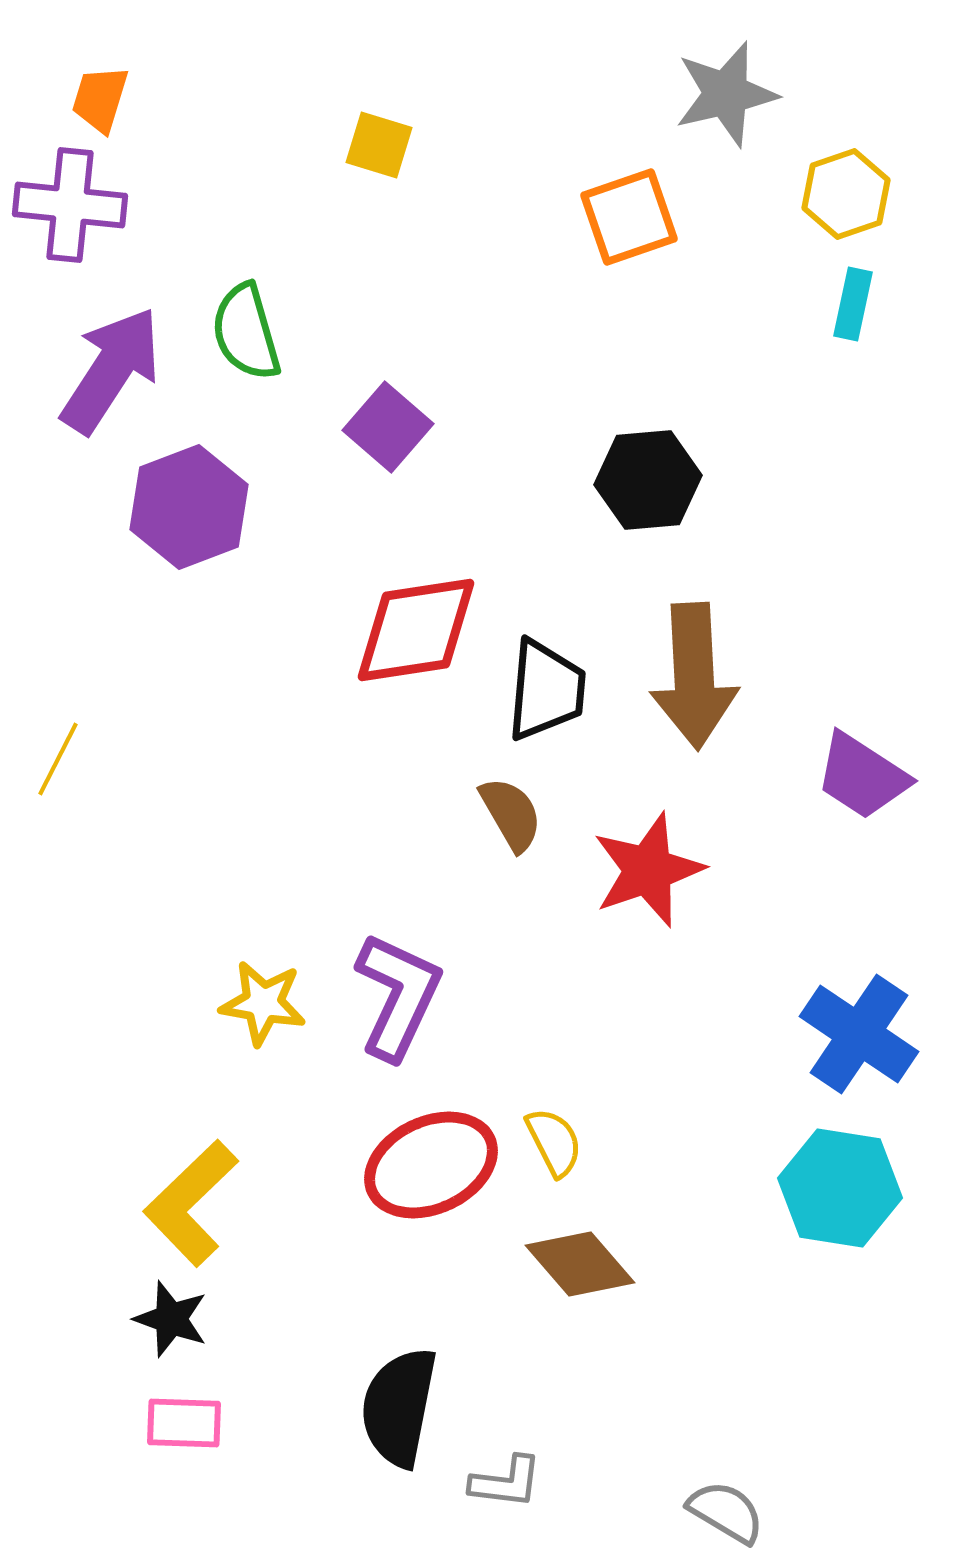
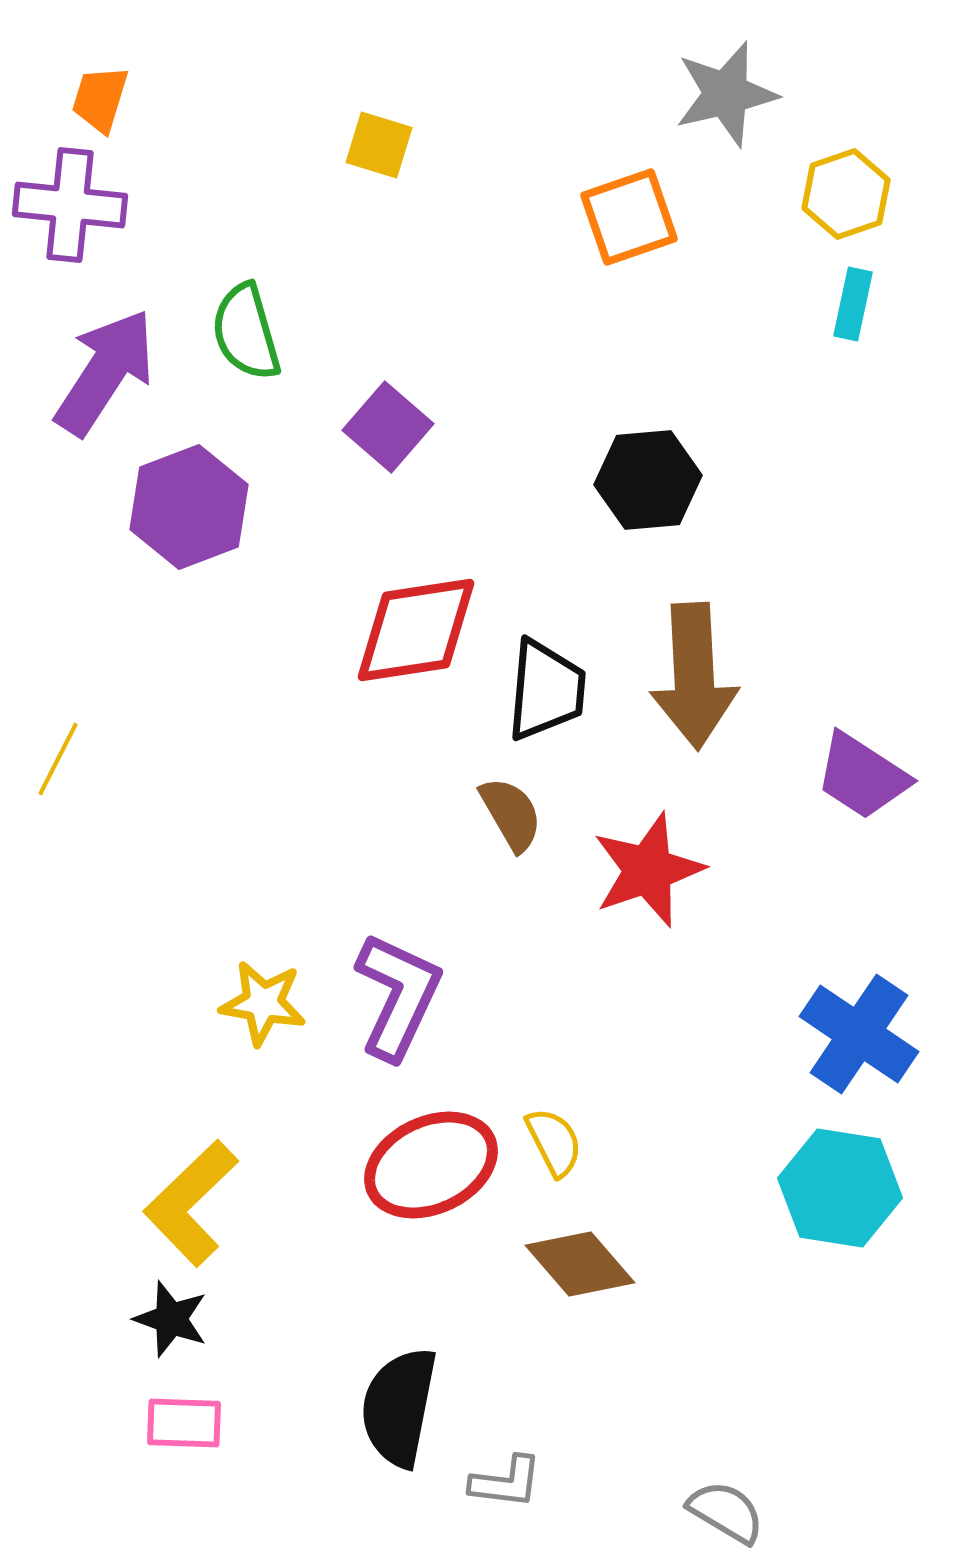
purple arrow: moved 6 px left, 2 px down
